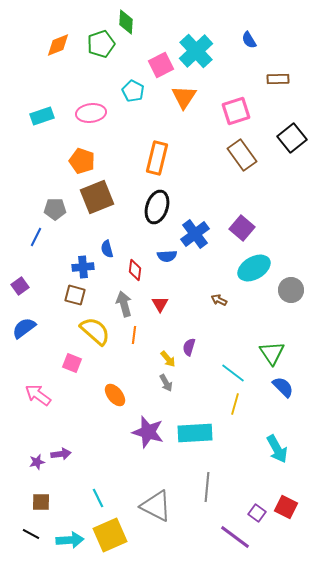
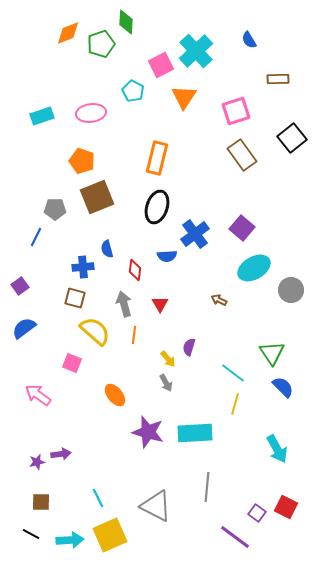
orange diamond at (58, 45): moved 10 px right, 12 px up
brown square at (75, 295): moved 3 px down
